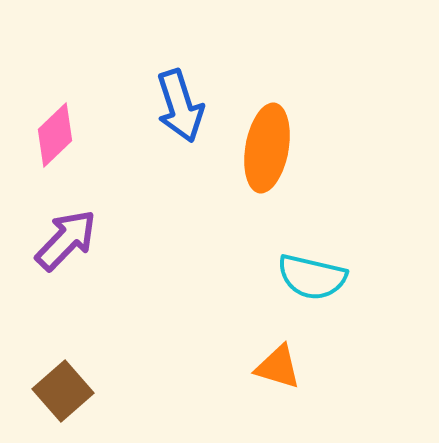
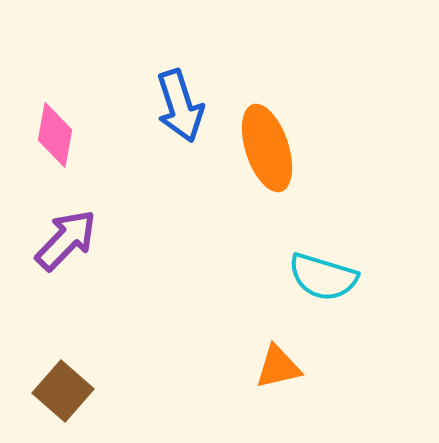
pink diamond: rotated 36 degrees counterclockwise
orange ellipse: rotated 28 degrees counterclockwise
cyan semicircle: moved 11 px right; rotated 4 degrees clockwise
orange triangle: rotated 30 degrees counterclockwise
brown square: rotated 8 degrees counterclockwise
